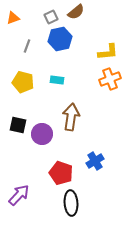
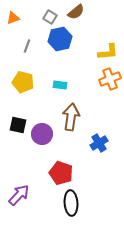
gray square: moved 1 px left; rotated 32 degrees counterclockwise
cyan rectangle: moved 3 px right, 5 px down
blue cross: moved 4 px right, 18 px up
